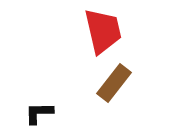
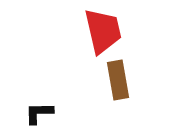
brown rectangle: moved 4 px right, 3 px up; rotated 48 degrees counterclockwise
